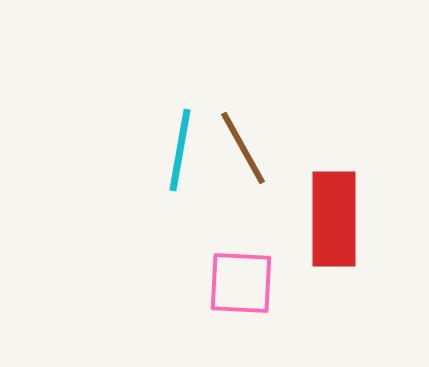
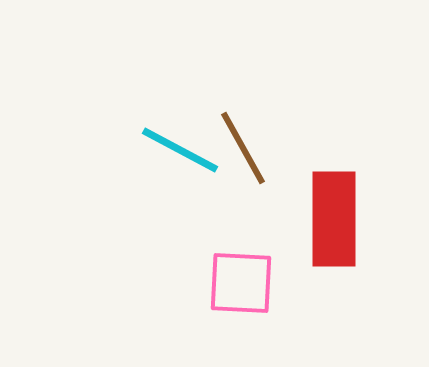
cyan line: rotated 72 degrees counterclockwise
